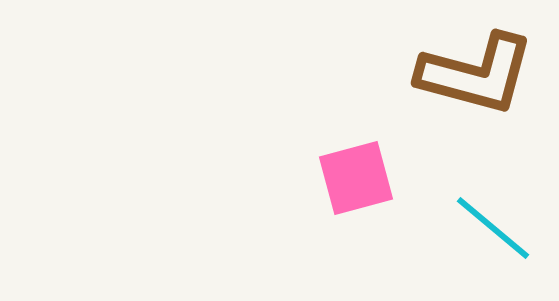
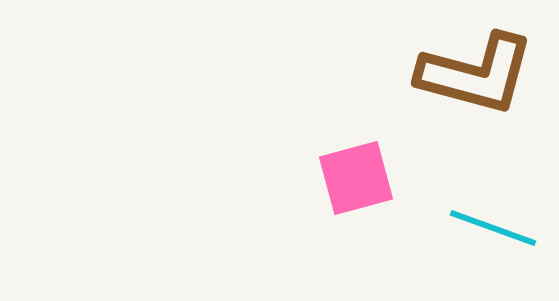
cyan line: rotated 20 degrees counterclockwise
